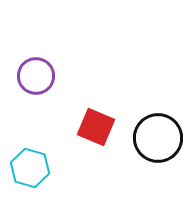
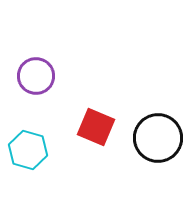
cyan hexagon: moved 2 px left, 18 px up
